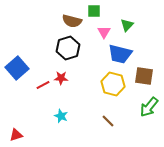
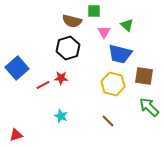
green triangle: rotated 32 degrees counterclockwise
green arrow: rotated 95 degrees clockwise
